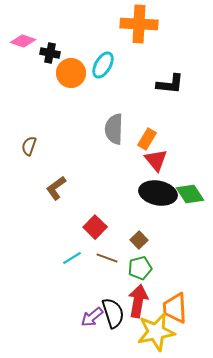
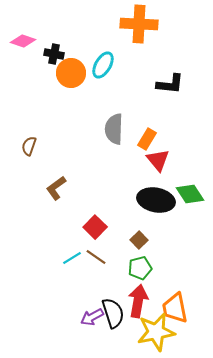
black cross: moved 4 px right, 1 px down
red triangle: moved 2 px right
black ellipse: moved 2 px left, 7 px down
brown line: moved 11 px left, 1 px up; rotated 15 degrees clockwise
orange trapezoid: rotated 8 degrees counterclockwise
purple arrow: rotated 10 degrees clockwise
